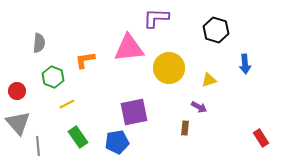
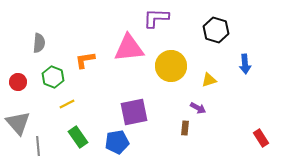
yellow circle: moved 2 px right, 2 px up
red circle: moved 1 px right, 9 px up
purple arrow: moved 1 px left, 1 px down
